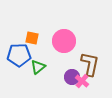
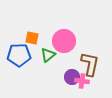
green triangle: moved 10 px right, 12 px up
pink cross: rotated 32 degrees counterclockwise
